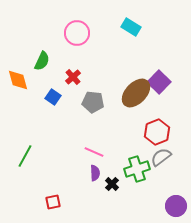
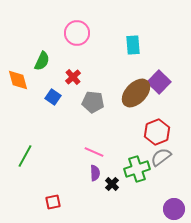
cyan rectangle: moved 2 px right, 18 px down; rotated 54 degrees clockwise
purple circle: moved 2 px left, 3 px down
